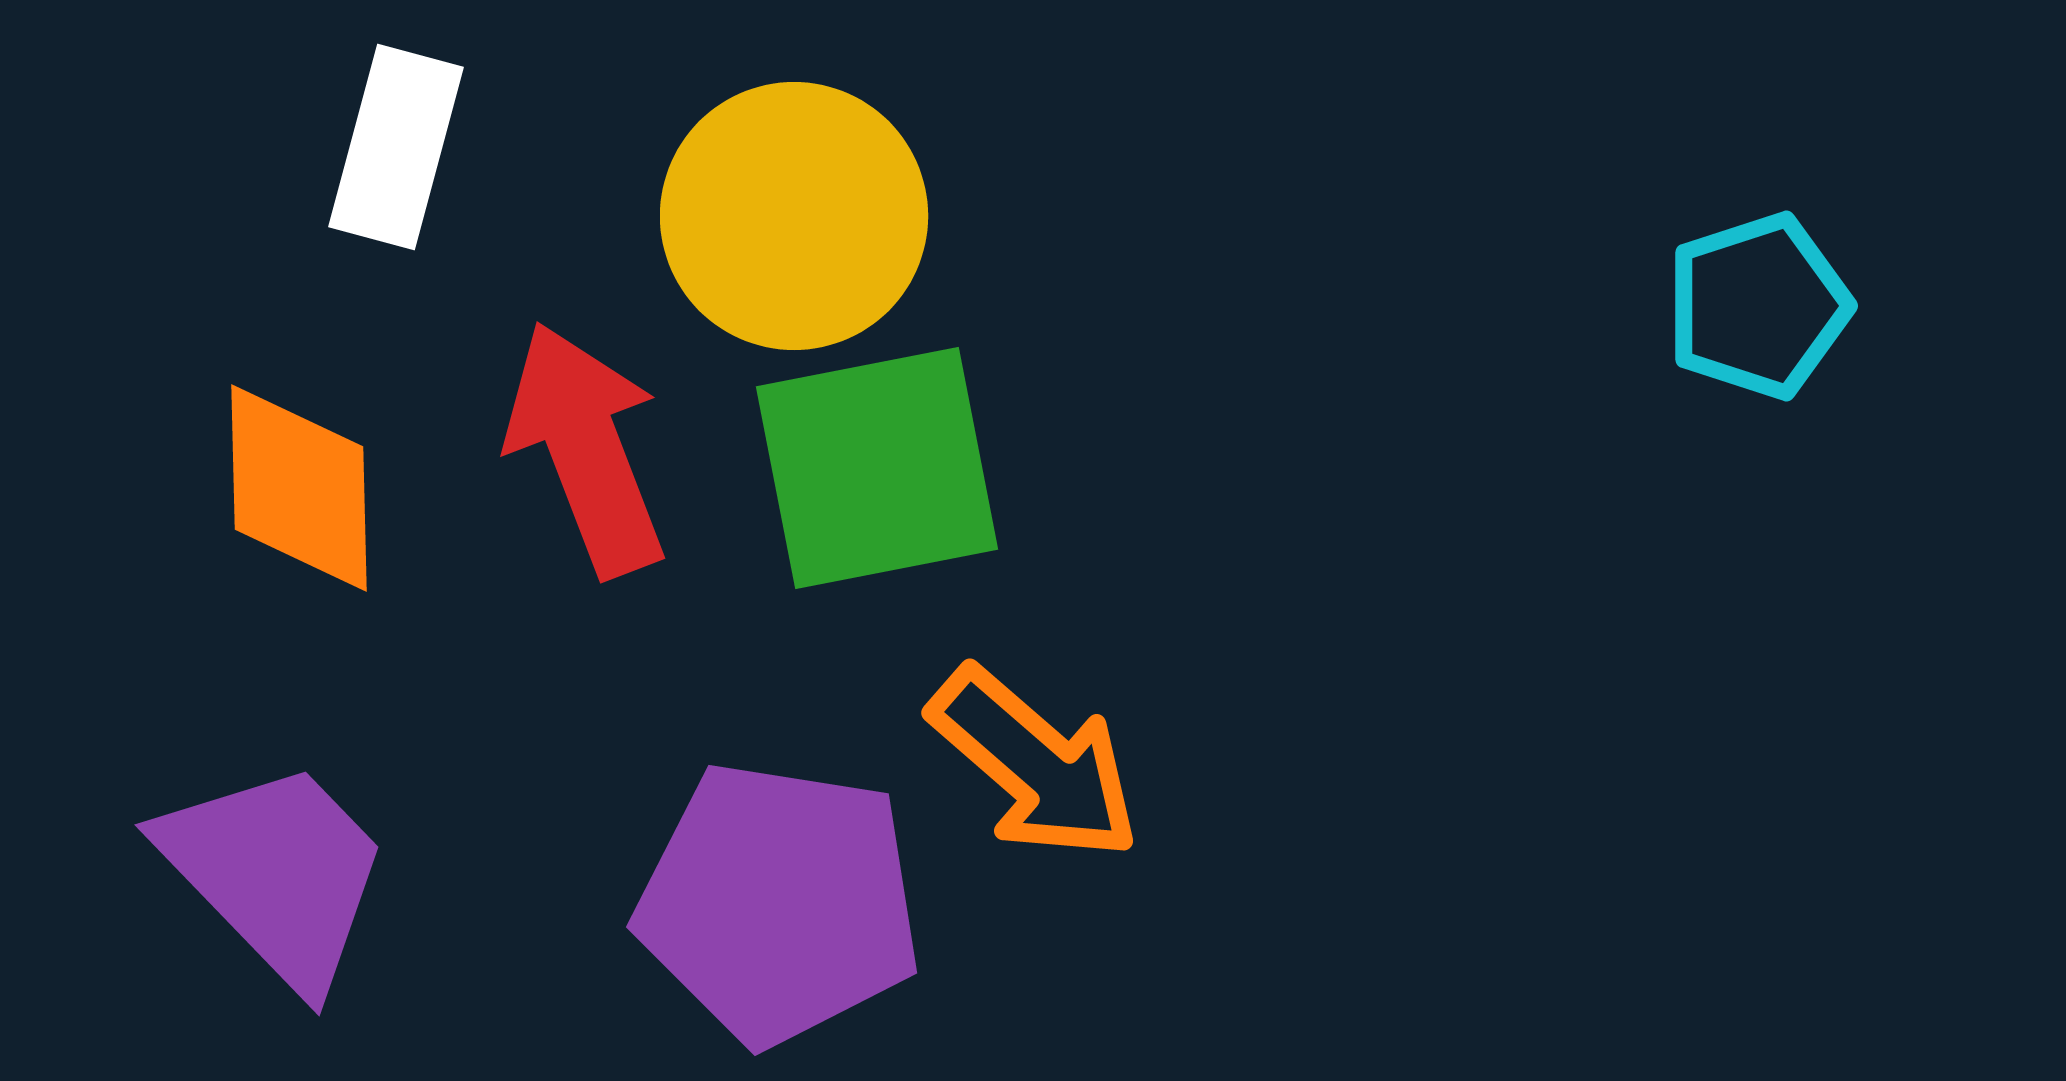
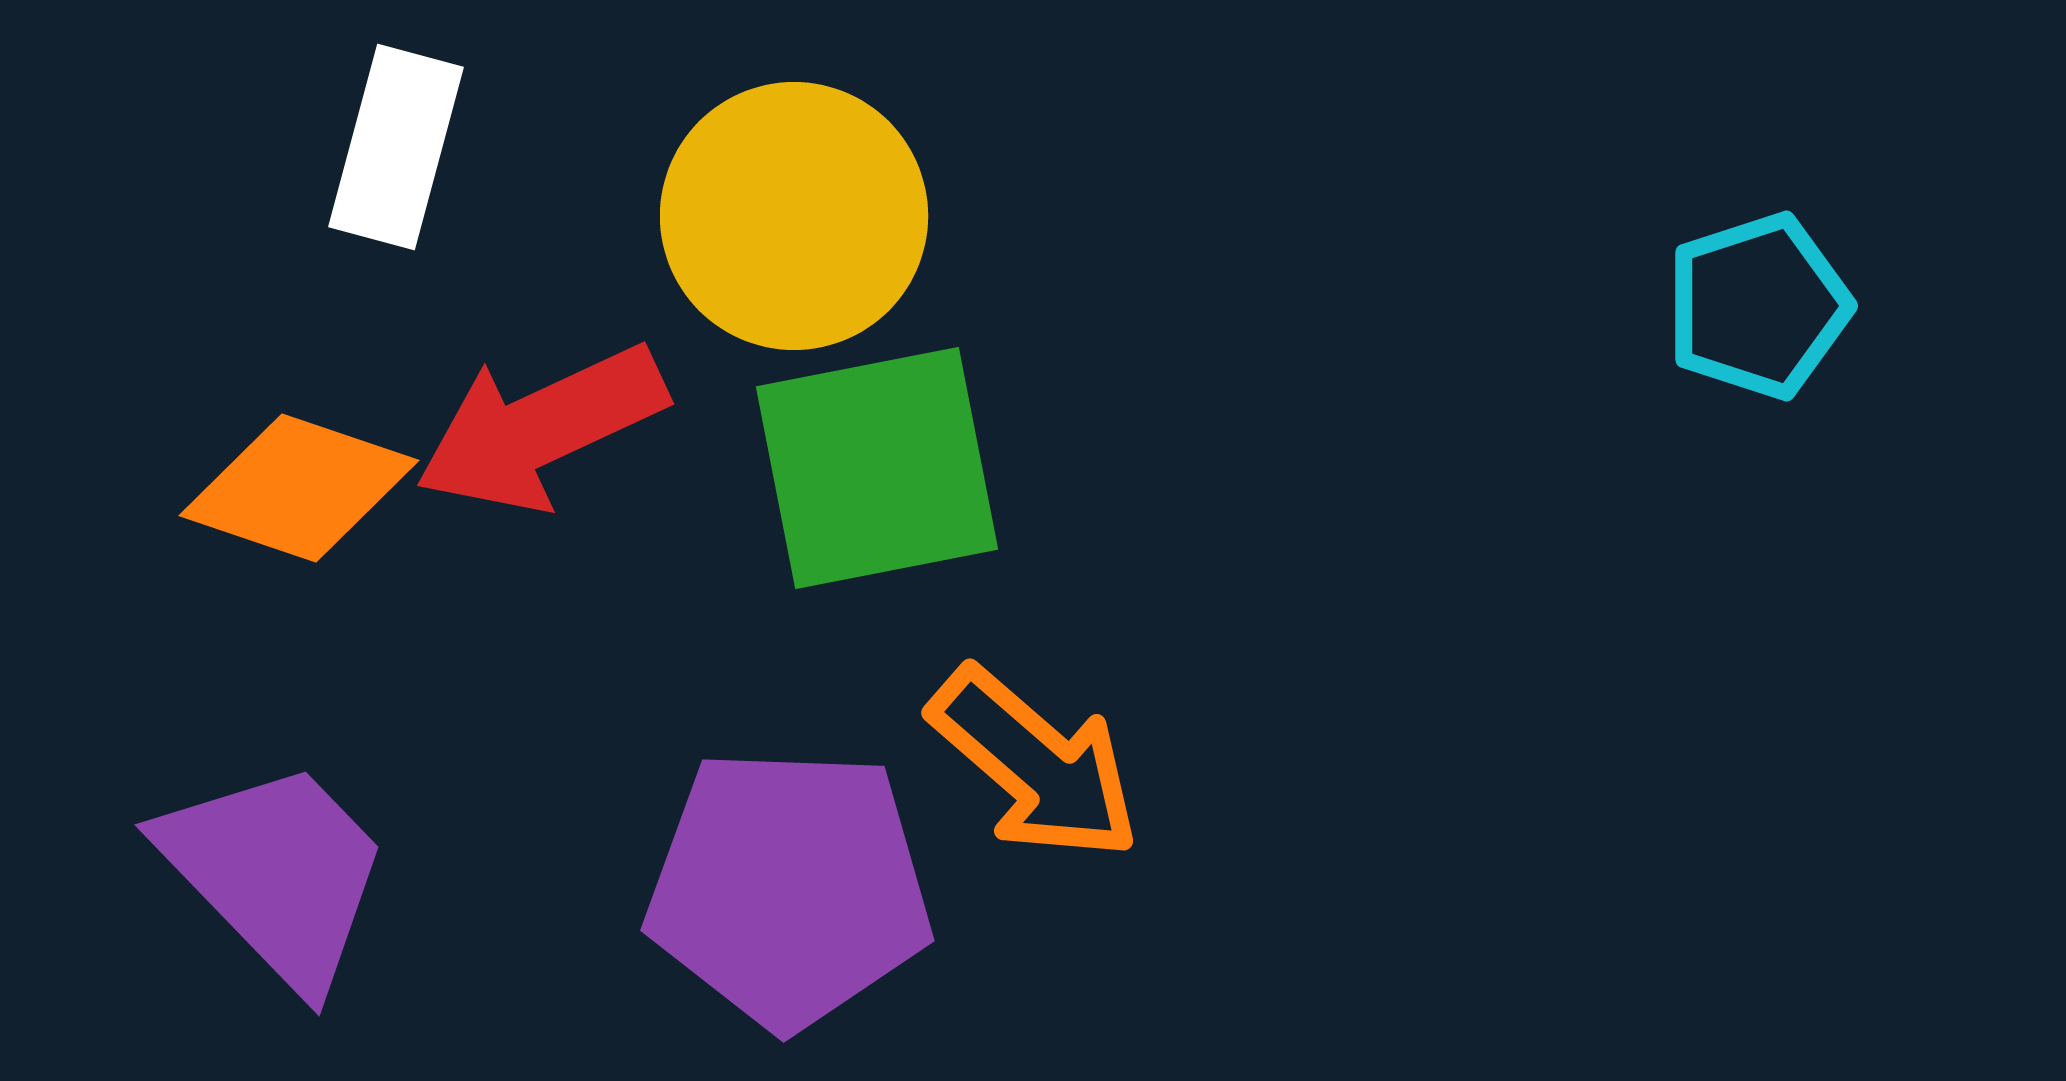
red arrow: moved 45 px left, 21 px up; rotated 94 degrees counterclockwise
orange diamond: rotated 70 degrees counterclockwise
purple pentagon: moved 10 px right, 15 px up; rotated 7 degrees counterclockwise
